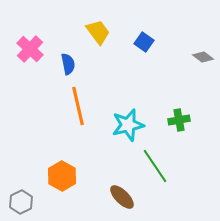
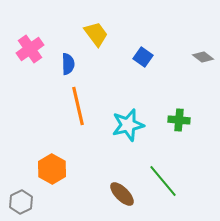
yellow trapezoid: moved 2 px left, 2 px down
blue square: moved 1 px left, 15 px down
pink cross: rotated 12 degrees clockwise
blue semicircle: rotated 10 degrees clockwise
green cross: rotated 15 degrees clockwise
green line: moved 8 px right, 15 px down; rotated 6 degrees counterclockwise
orange hexagon: moved 10 px left, 7 px up
brown ellipse: moved 3 px up
